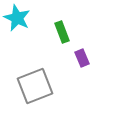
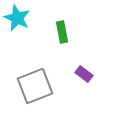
green rectangle: rotated 10 degrees clockwise
purple rectangle: moved 2 px right, 16 px down; rotated 30 degrees counterclockwise
